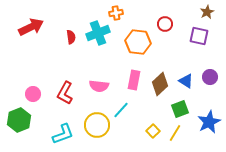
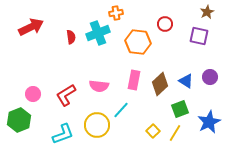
red L-shape: moved 1 px right, 2 px down; rotated 30 degrees clockwise
